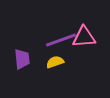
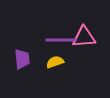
purple line: rotated 20 degrees clockwise
